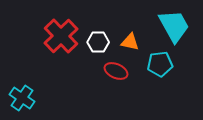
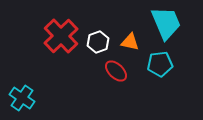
cyan trapezoid: moved 8 px left, 3 px up; rotated 6 degrees clockwise
white hexagon: rotated 20 degrees counterclockwise
red ellipse: rotated 20 degrees clockwise
